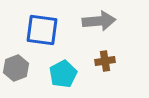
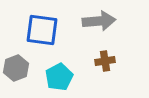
cyan pentagon: moved 4 px left, 3 px down
